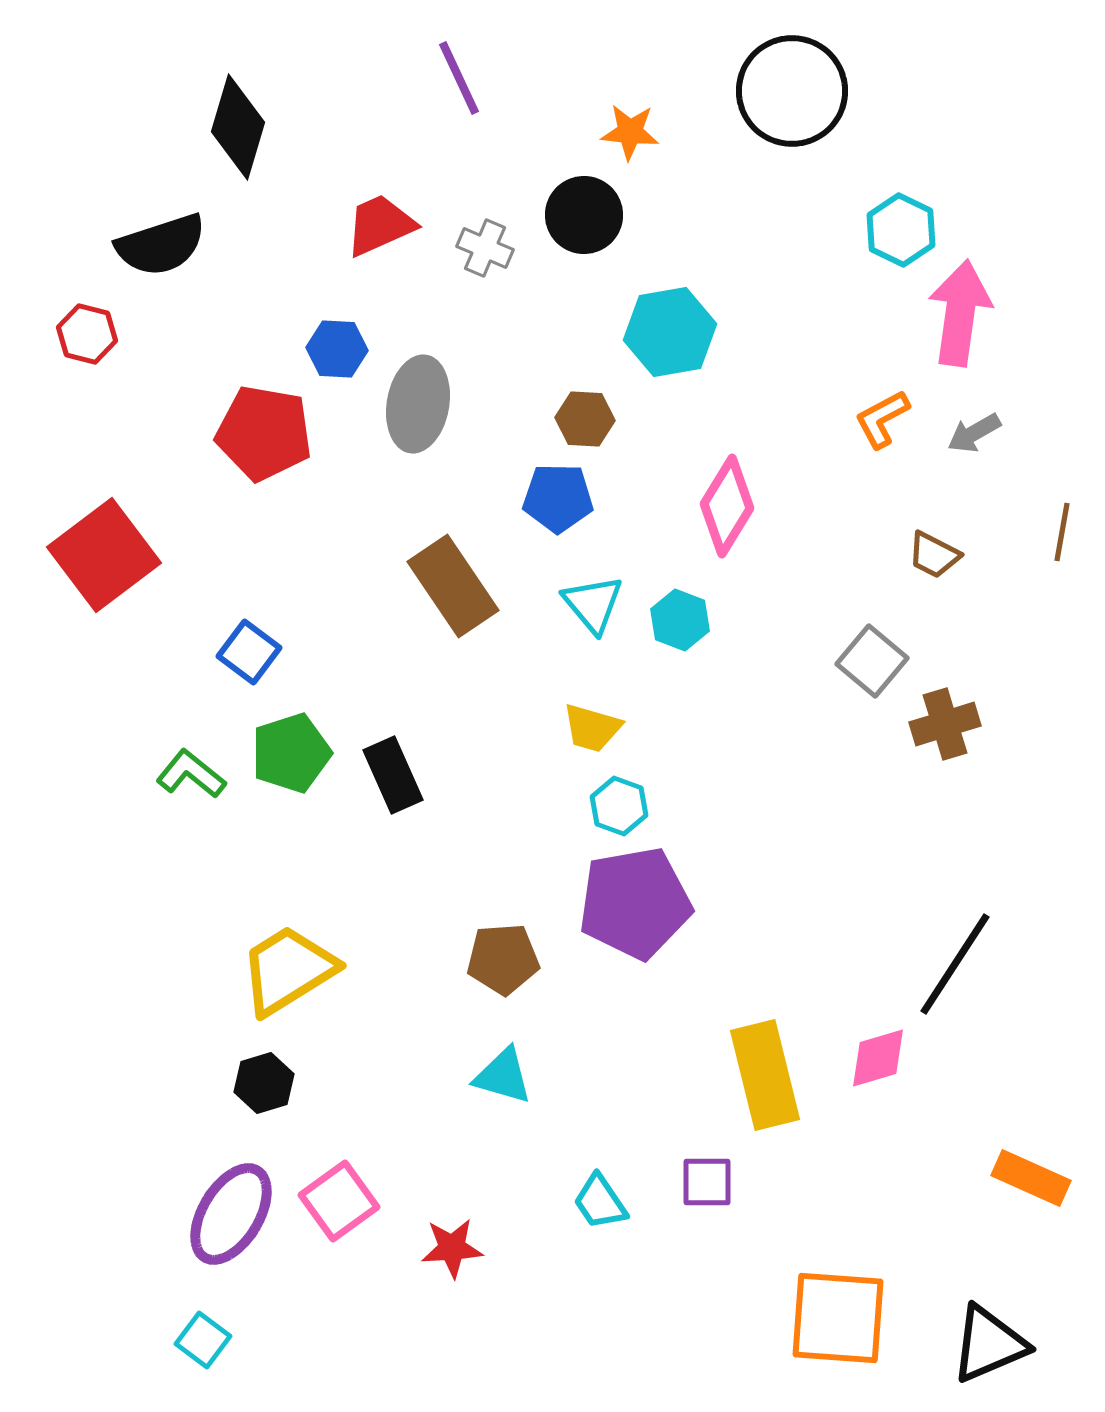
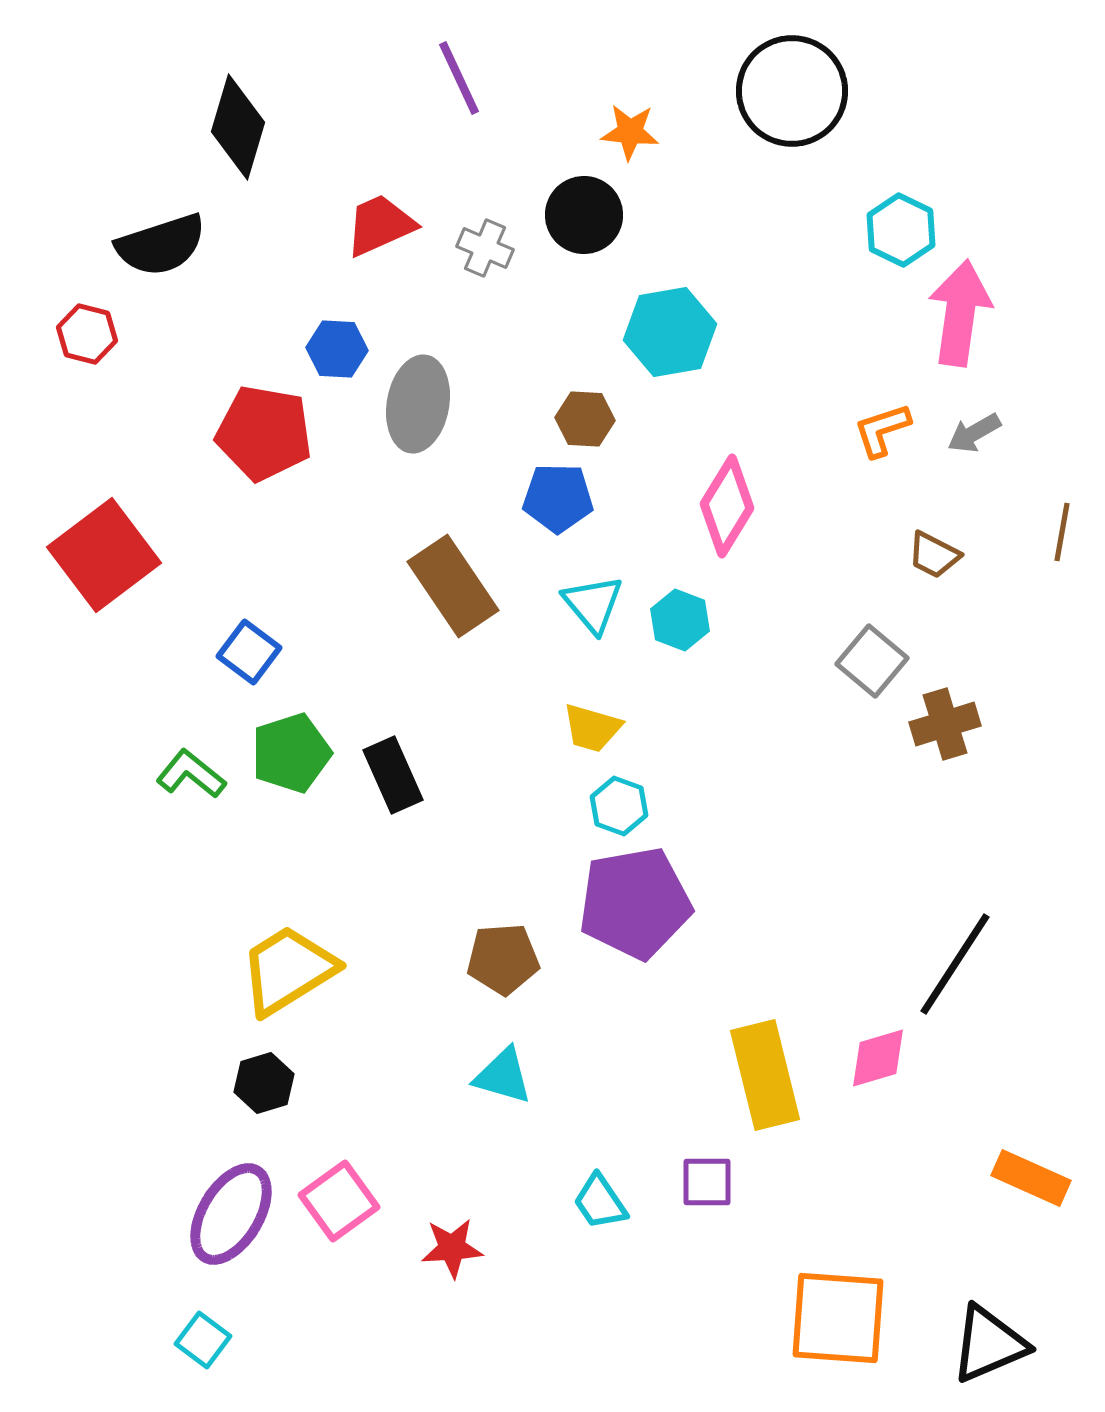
orange L-shape at (882, 419): moved 11 px down; rotated 10 degrees clockwise
